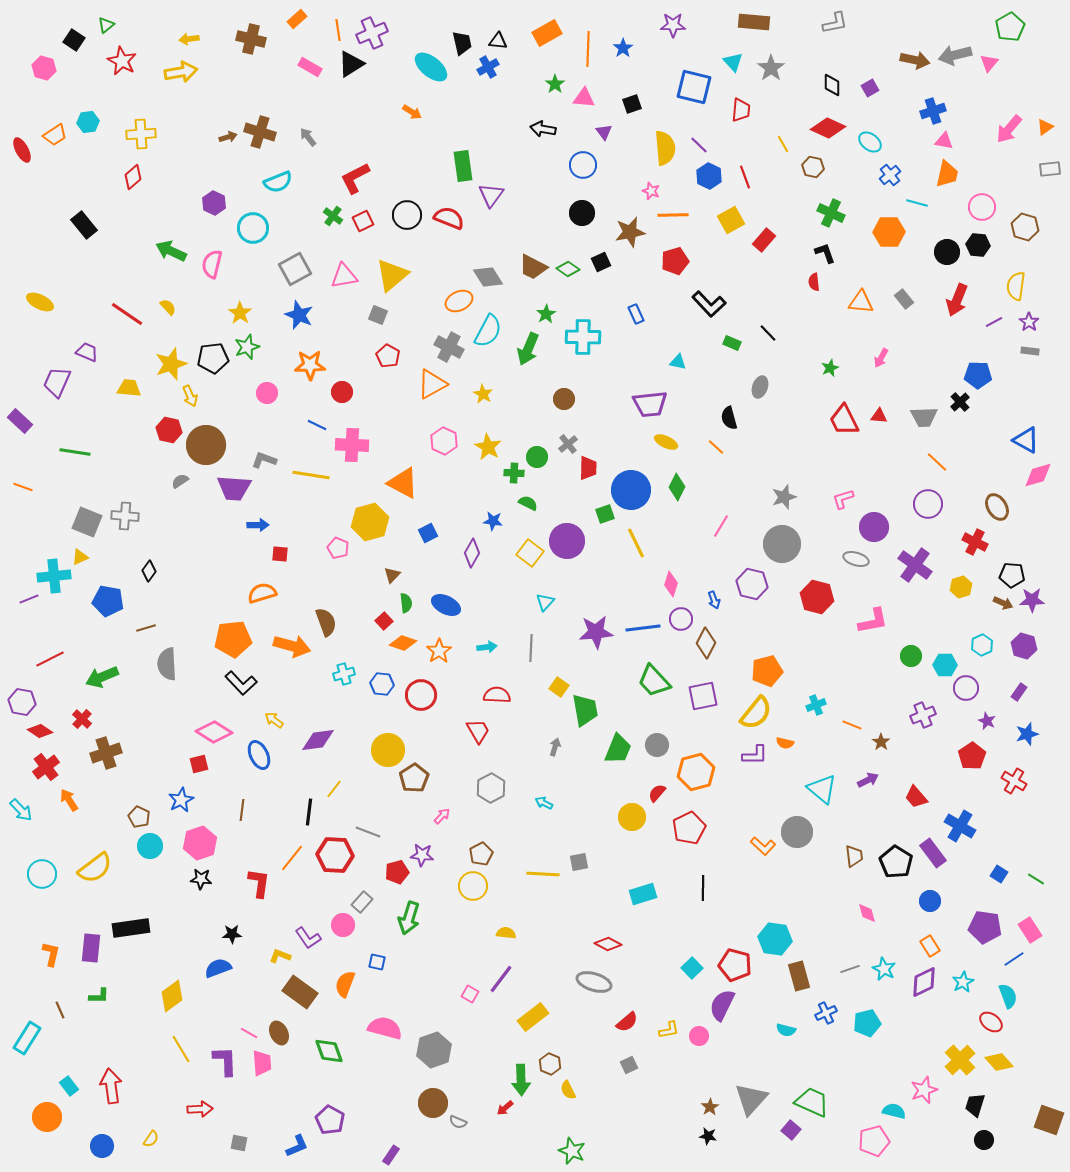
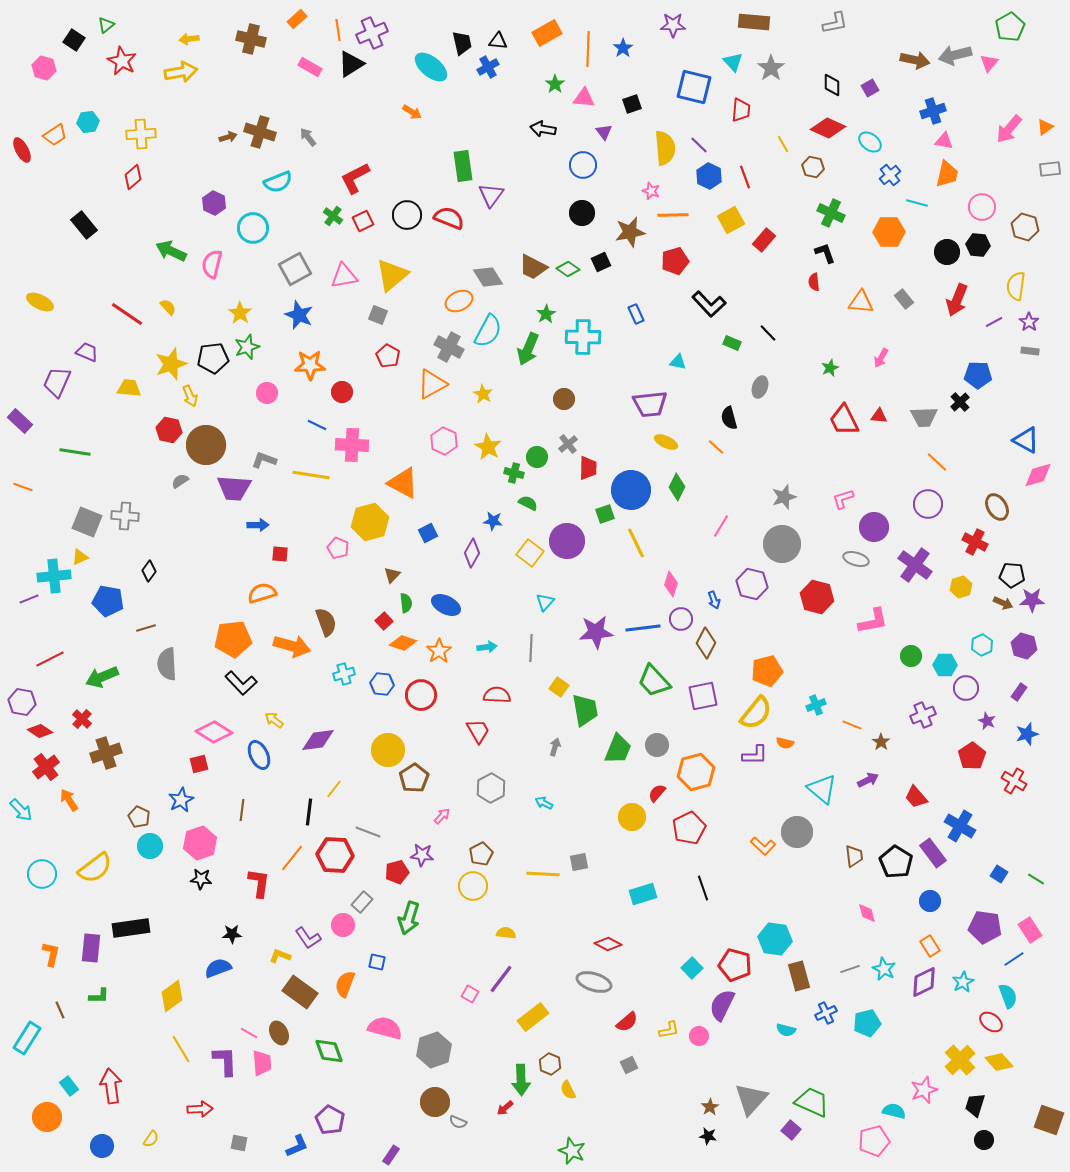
green cross at (514, 473): rotated 12 degrees clockwise
black line at (703, 888): rotated 20 degrees counterclockwise
brown circle at (433, 1103): moved 2 px right, 1 px up
